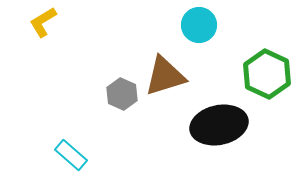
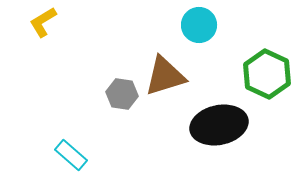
gray hexagon: rotated 16 degrees counterclockwise
